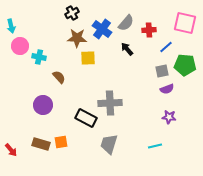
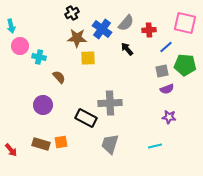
gray trapezoid: moved 1 px right
